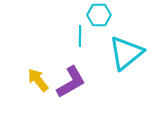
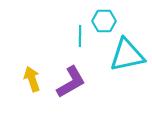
cyan hexagon: moved 5 px right, 6 px down
cyan triangle: moved 1 px right, 2 px down; rotated 27 degrees clockwise
yellow arrow: moved 6 px left, 1 px up; rotated 20 degrees clockwise
